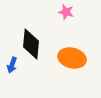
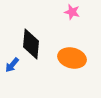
pink star: moved 6 px right
blue arrow: rotated 21 degrees clockwise
